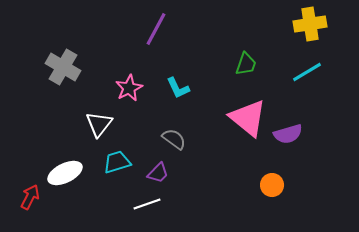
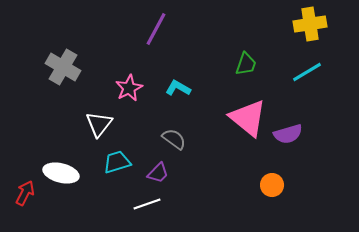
cyan L-shape: rotated 145 degrees clockwise
white ellipse: moved 4 px left; rotated 40 degrees clockwise
red arrow: moved 5 px left, 4 px up
